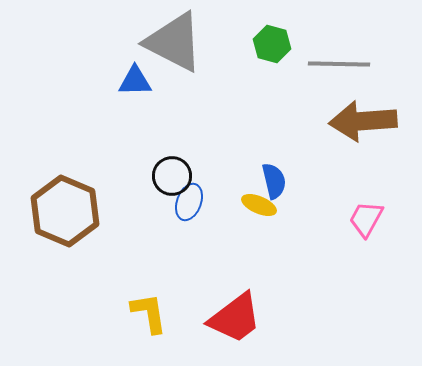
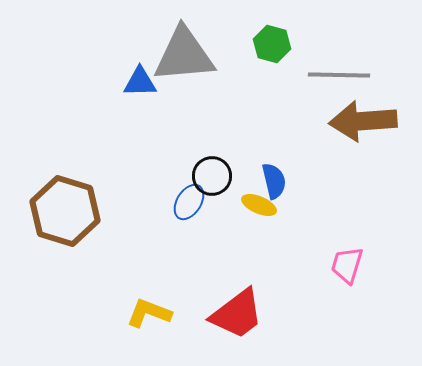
gray triangle: moved 10 px right, 13 px down; rotated 32 degrees counterclockwise
gray line: moved 11 px down
blue triangle: moved 5 px right, 1 px down
black circle: moved 40 px right
blue ellipse: rotated 12 degrees clockwise
brown hexagon: rotated 6 degrees counterclockwise
pink trapezoid: moved 19 px left, 46 px down; rotated 12 degrees counterclockwise
yellow L-shape: rotated 60 degrees counterclockwise
red trapezoid: moved 2 px right, 4 px up
